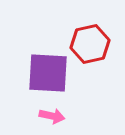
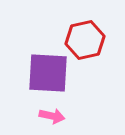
red hexagon: moved 5 px left, 4 px up
